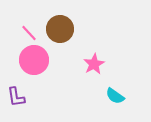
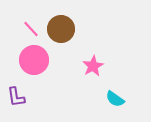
brown circle: moved 1 px right
pink line: moved 2 px right, 4 px up
pink star: moved 1 px left, 2 px down
cyan semicircle: moved 3 px down
